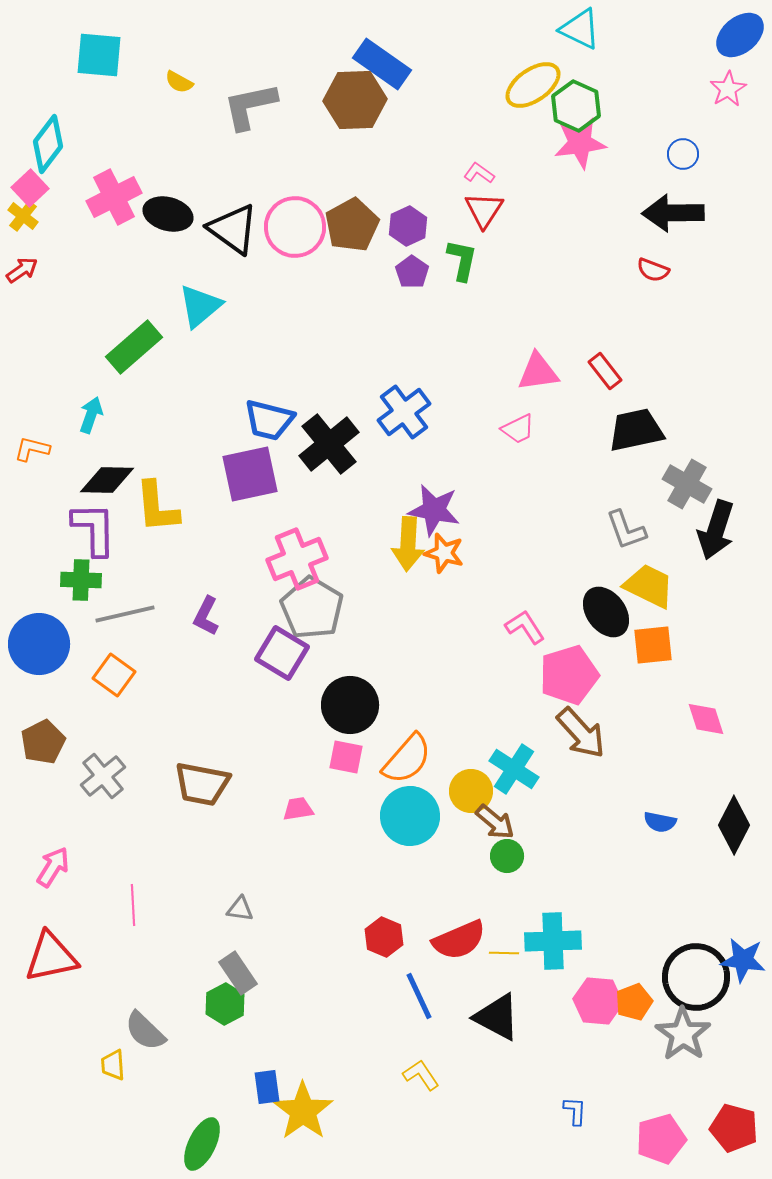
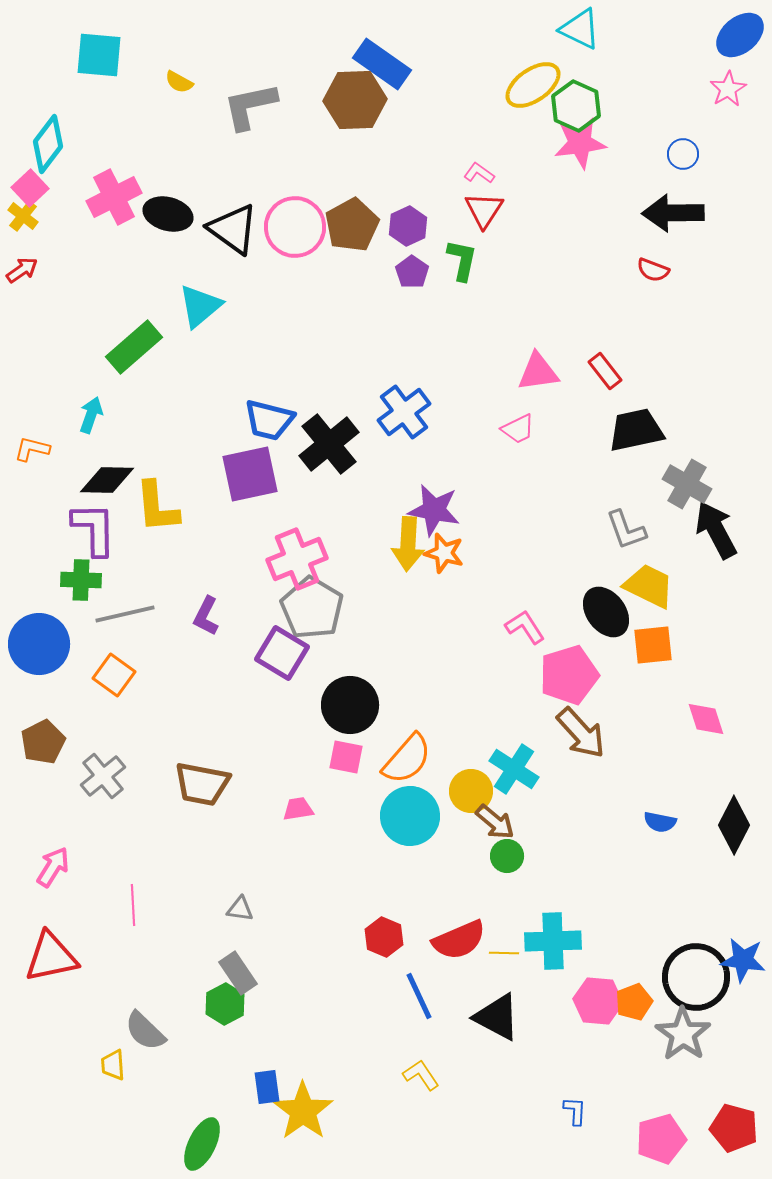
black arrow at (716, 530): rotated 134 degrees clockwise
